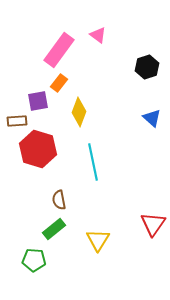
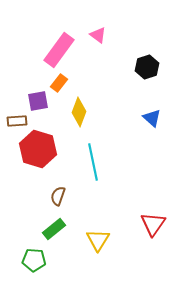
brown semicircle: moved 1 px left, 4 px up; rotated 30 degrees clockwise
